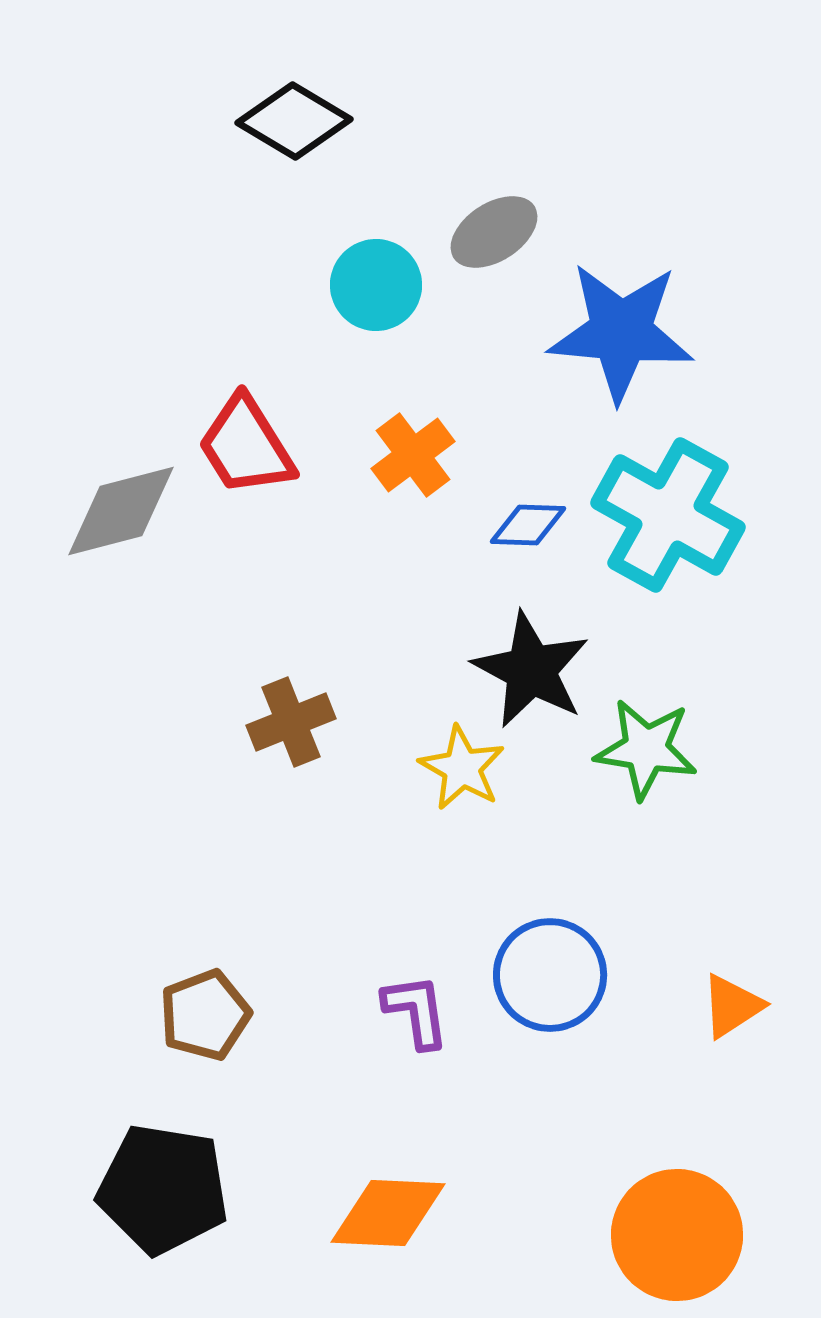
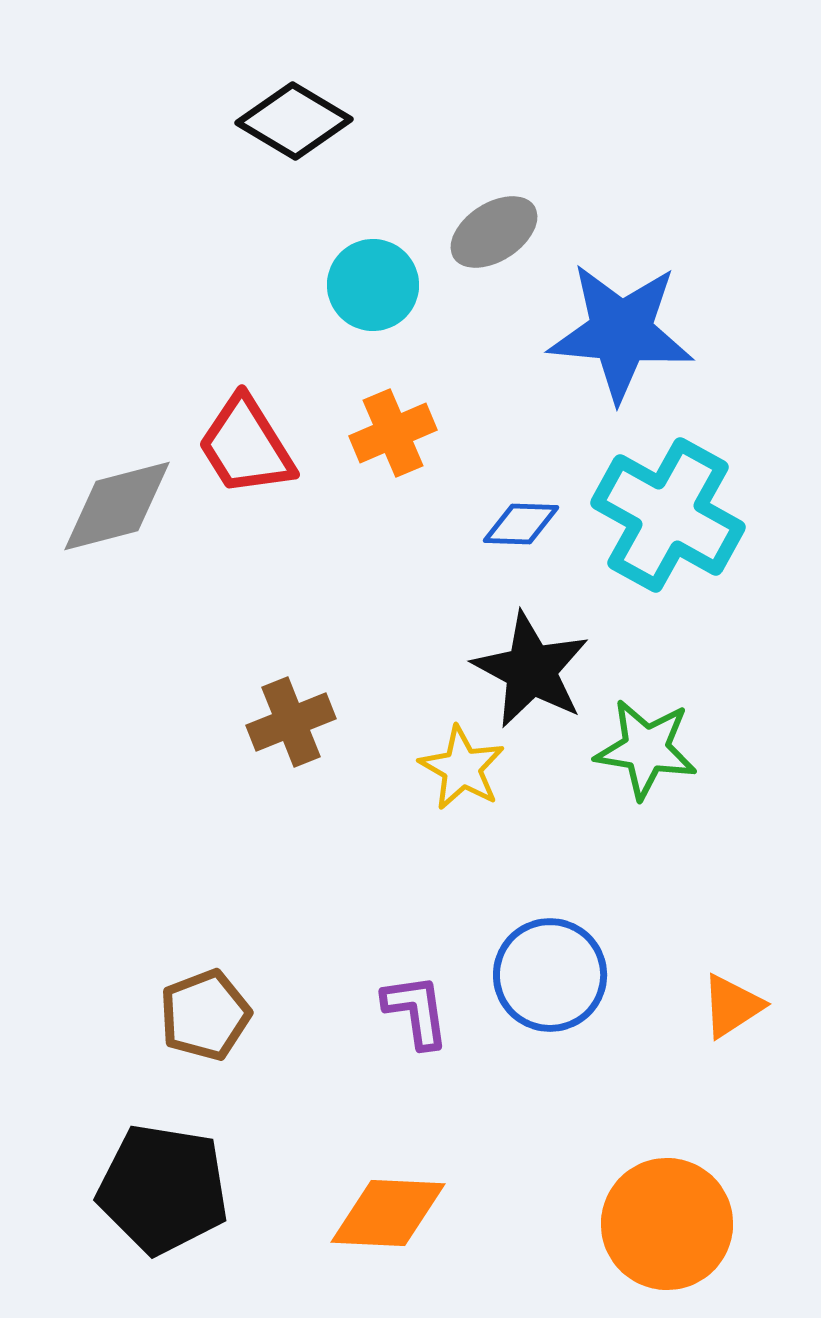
cyan circle: moved 3 px left
orange cross: moved 20 px left, 22 px up; rotated 14 degrees clockwise
gray diamond: moved 4 px left, 5 px up
blue diamond: moved 7 px left, 1 px up
orange circle: moved 10 px left, 11 px up
